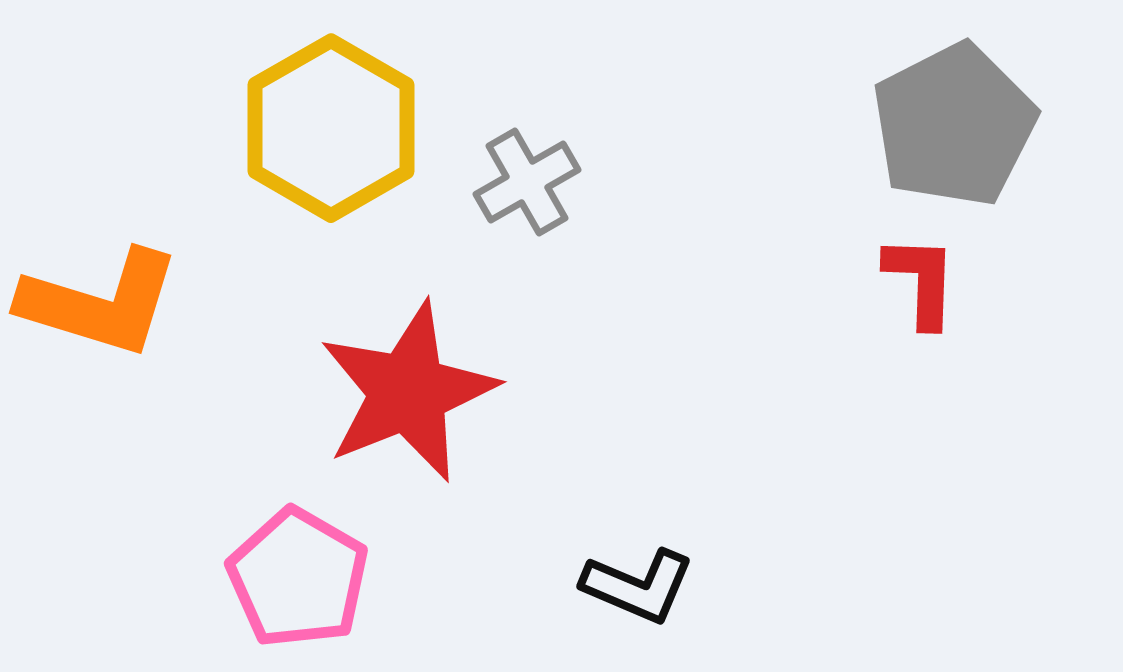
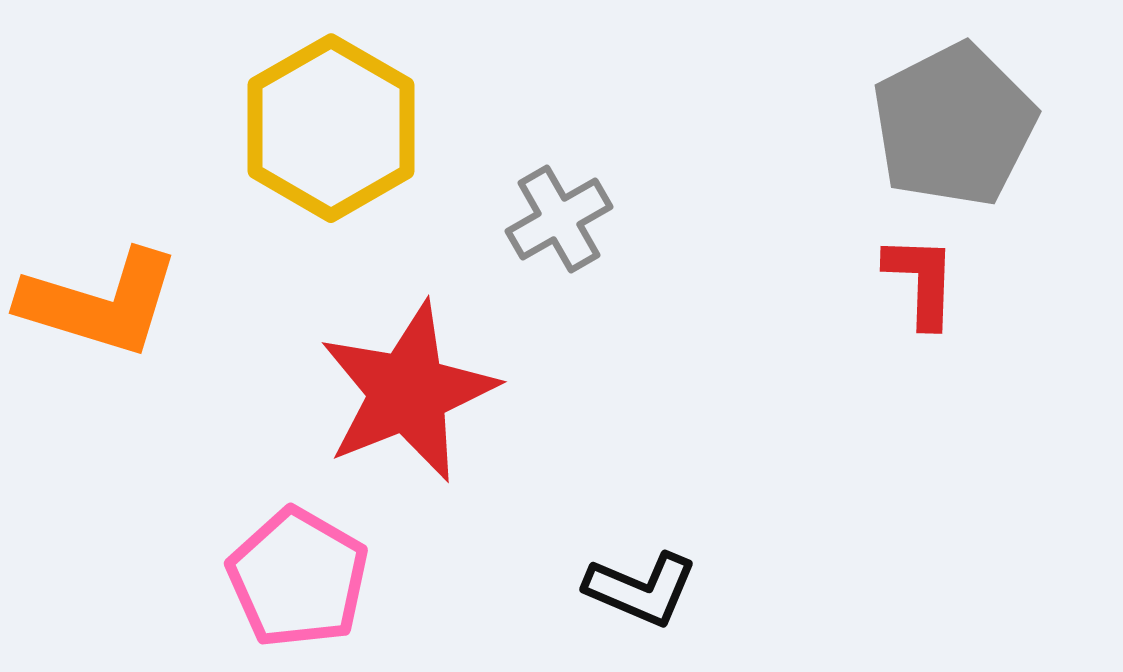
gray cross: moved 32 px right, 37 px down
black L-shape: moved 3 px right, 3 px down
